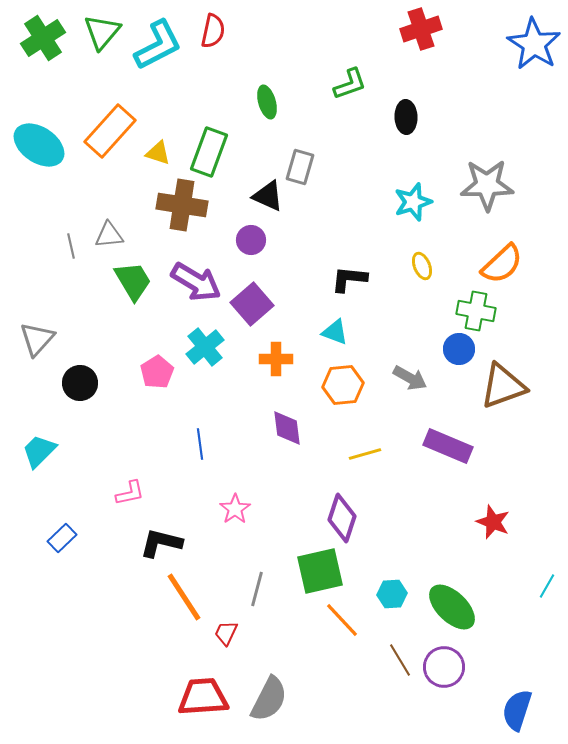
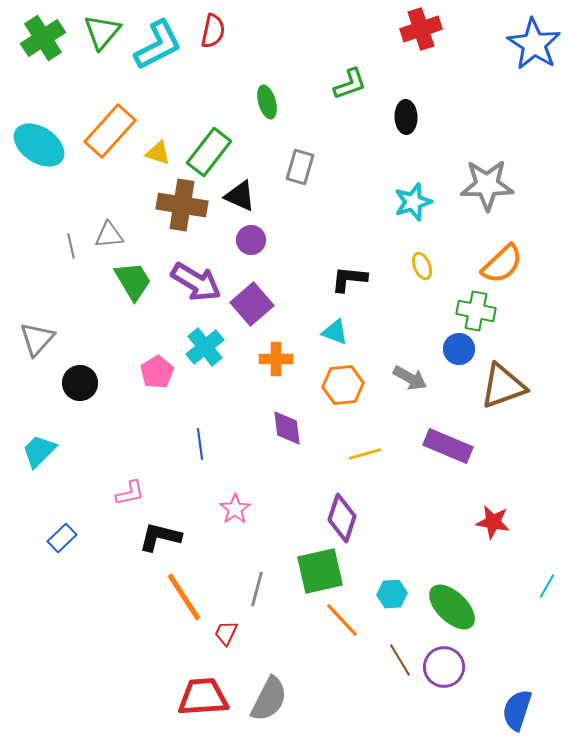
green rectangle at (209, 152): rotated 18 degrees clockwise
black triangle at (268, 196): moved 28 px left
red star at (493, 522): rotated 12 degrees counterclockwise
black L-shape at (161, 543): moved 1 px left, 6 px up
